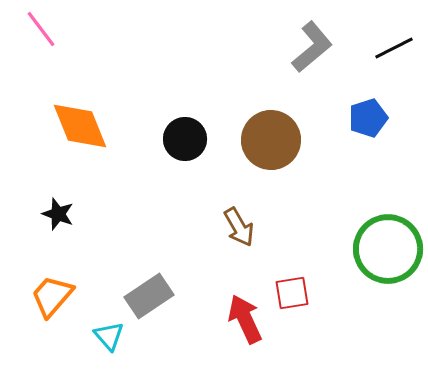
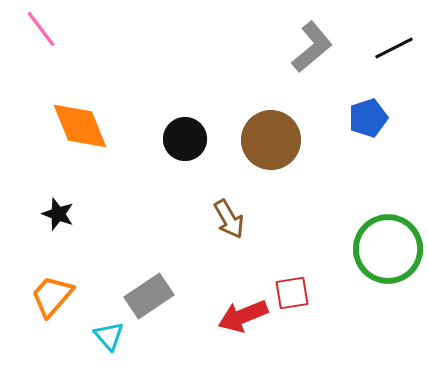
brown arrow: moved 10 px left, 8 px up
red arrow: moved 2 px left, 3 px up; rotated 87 degrees counterclockwise
